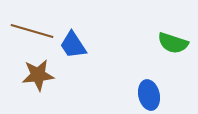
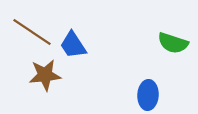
brown line: moved 1 px down; rotated 18 degrees clockwise
brown star: moved 7 px right
blue ellipse: moved 1 px left; rotated 16 degrees clockwise
